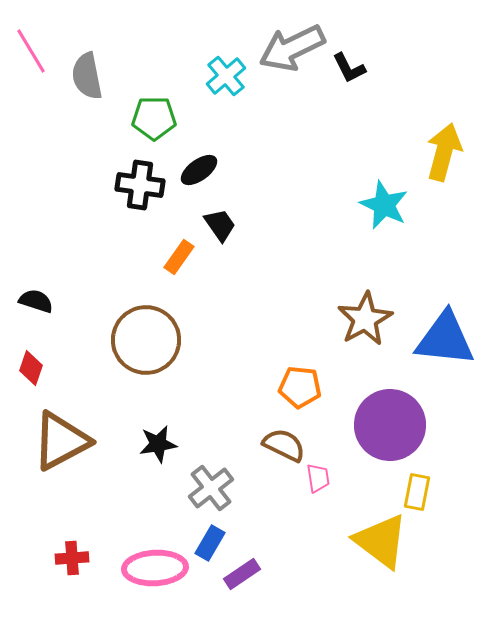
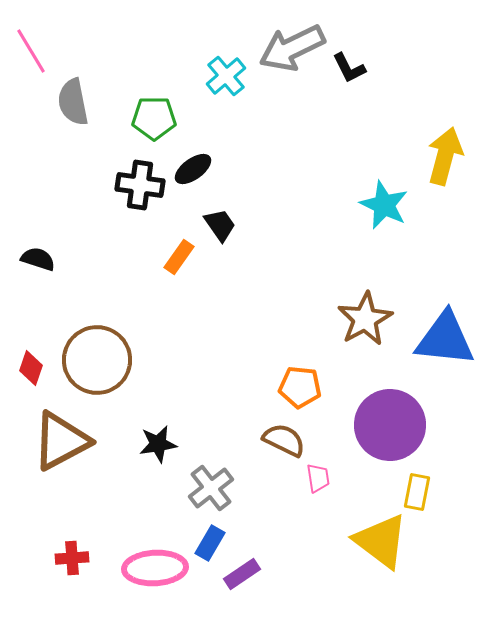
gray semicircle: moved 14 px left, 26 px down
yellow arrow: moved 1 px right, 4 px down
black ellipse: moved 6 px left, 1 px up
black semicircle: moved 2 px right, 42 px up
brown circle: moved 49 px left, 20 px down
brown semicircle: moved 5 px up
